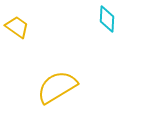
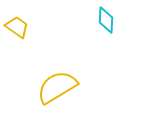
cyan diamond: moved 1 px left, 1 px down
